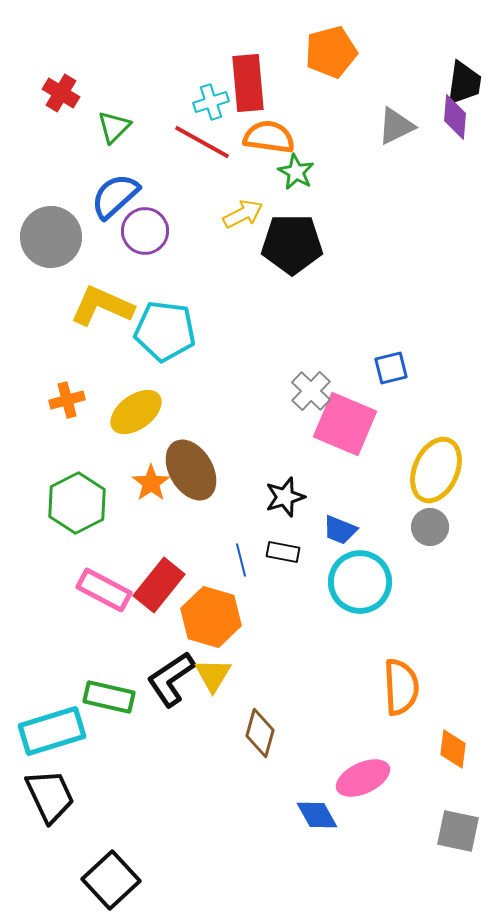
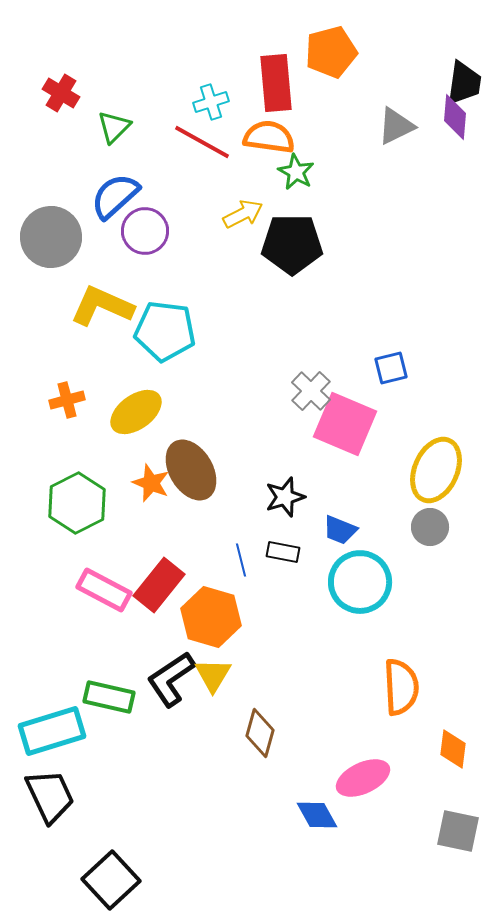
red rectangle at (248, 83): moved 28 px right
orange star at (151, 483): rotated 15 degrees counterclockwise
